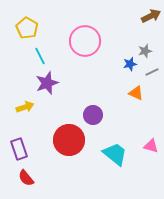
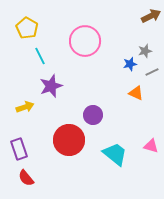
purple star: moved 4 px right, 3 px down
